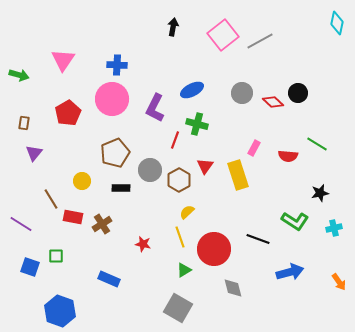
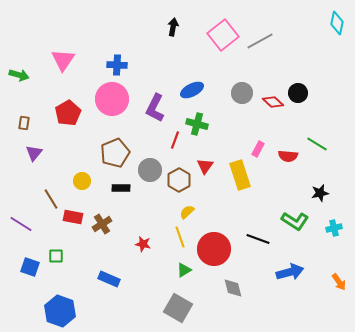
pink rectangle at (254, 148): moved 4 px right, 1 px down
yellow rectangle at (238, 175): moved 2 px right
